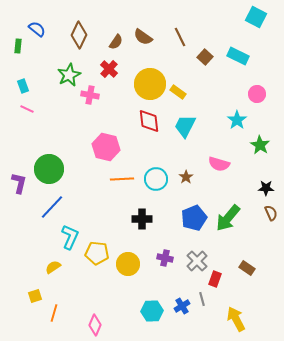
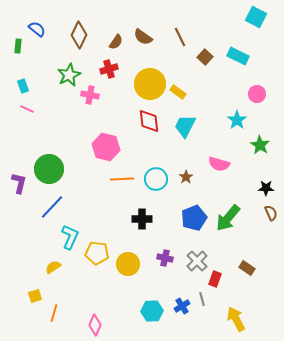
red cross at (109, 69): rotated 30 degrees clockwise
